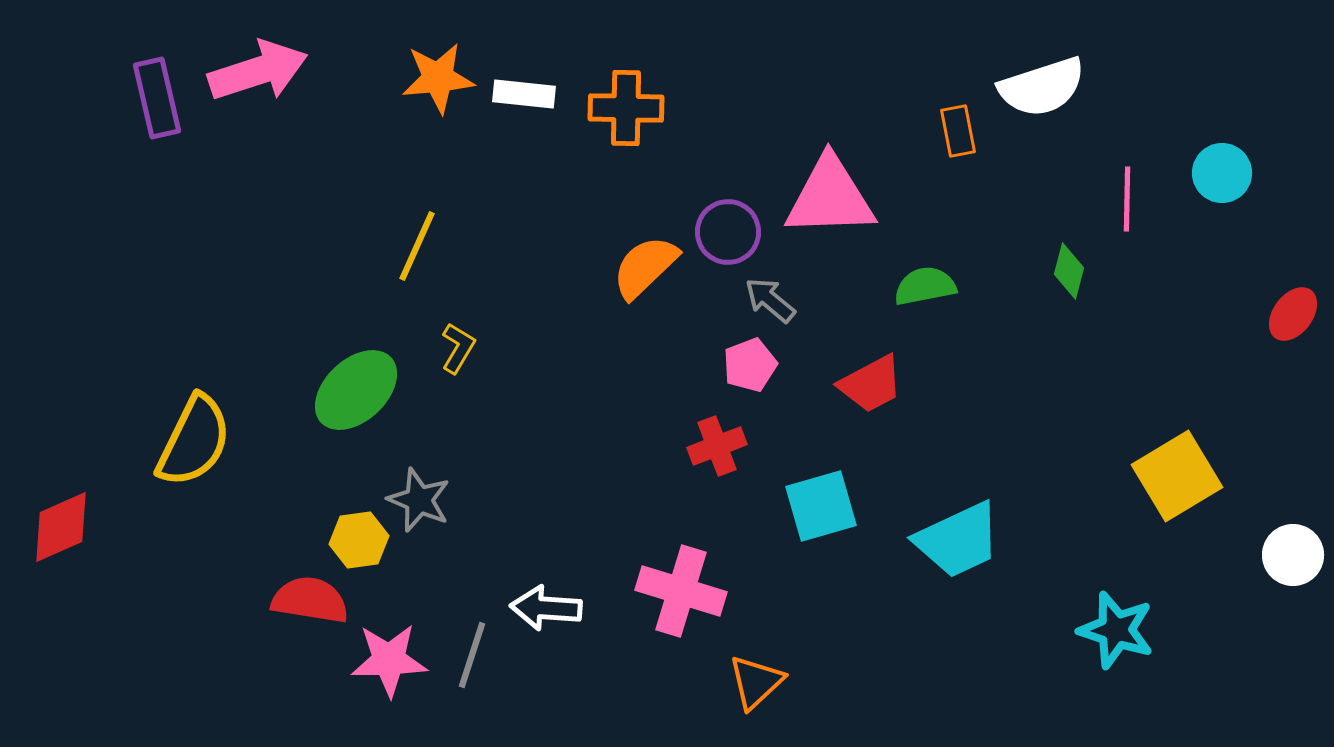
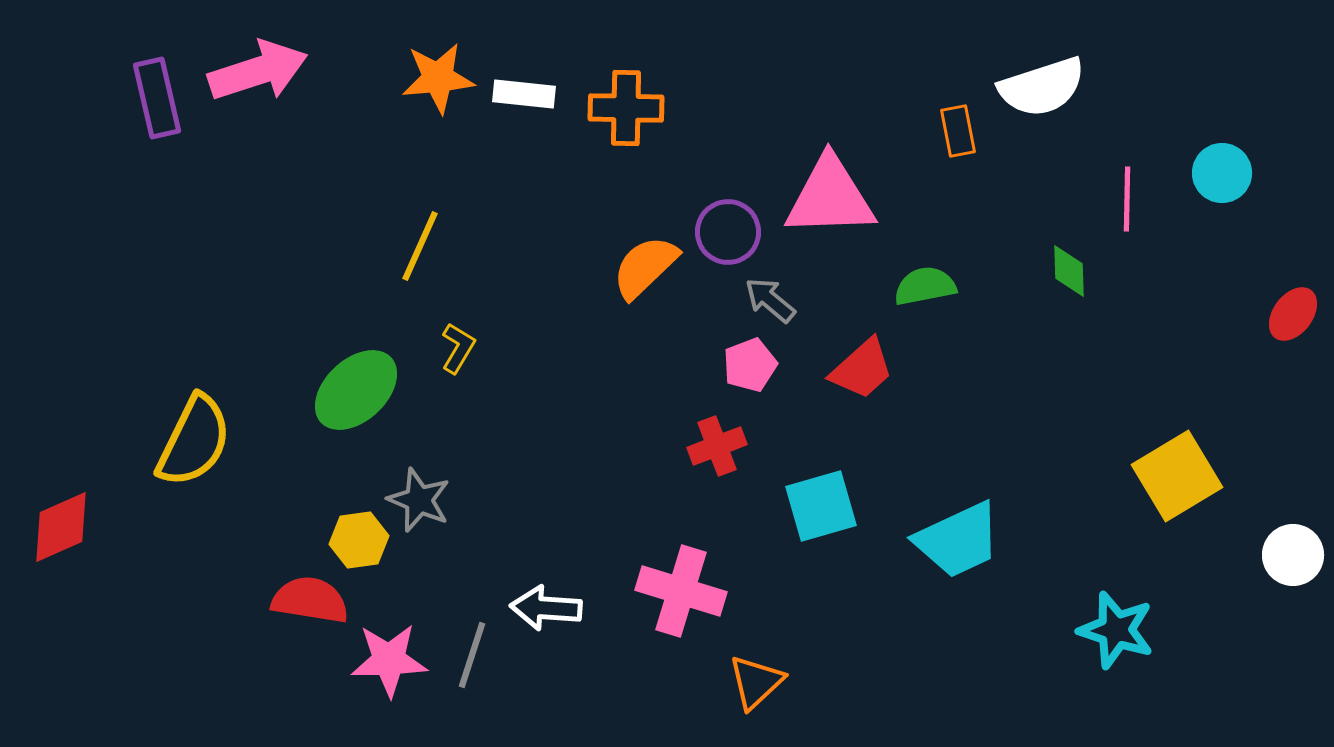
yellow line: moved 3 px right
green diamond: rotated 16 degrees counterclockwise
red trapezoid: moved 9 px left, 15 px up; rotated 14 degrees counterclockwise
